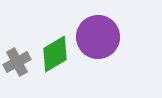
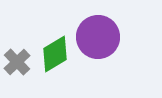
gray cross: rotated 16 degrees counterclockwise
